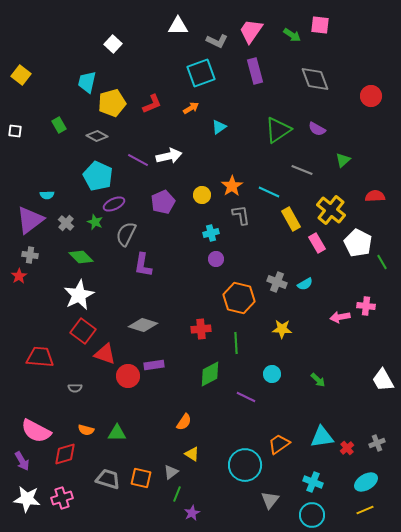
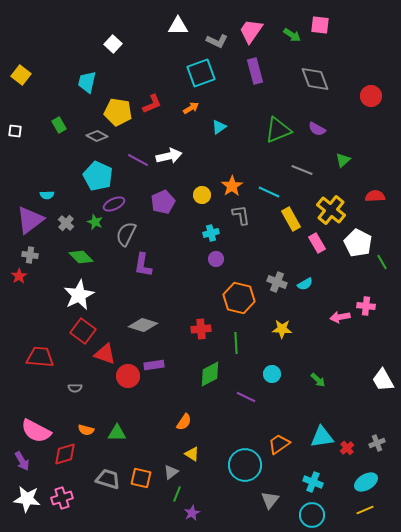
yellow pentagon at (112, 103): moved 6 px right, 9 px down; rotated 24 degrees clockwise
green triangle at (278, 130): rotated 12 degrees clockwise
